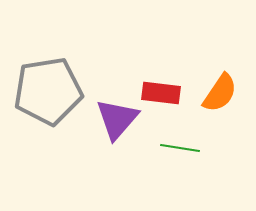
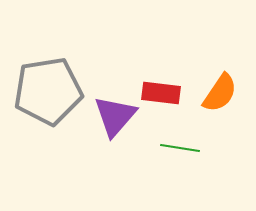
purple triangle: moved 2 px left, 3 px up
